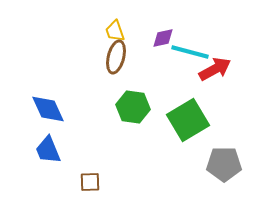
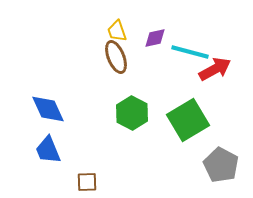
yellow trapezoid: moved 2 px right
purple diamond: moved 8 px left
brown ellipse: rotated 36 degrees counterclockwise
green hexagon: moved 1 px left, 6 px down; rotated 20 degrees clockwise
gray pentagon: moved 3 px left, 1 px down; rotated 28 degrees clockwise
brown square: moved 3 px left
